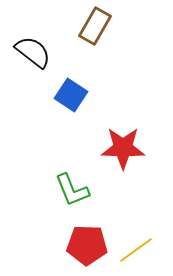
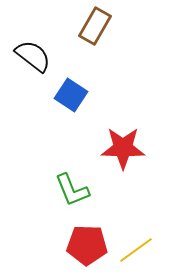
black semicircle: moved 4 px down
